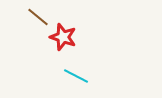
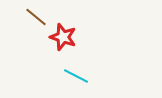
brown line: moved 2 px left
